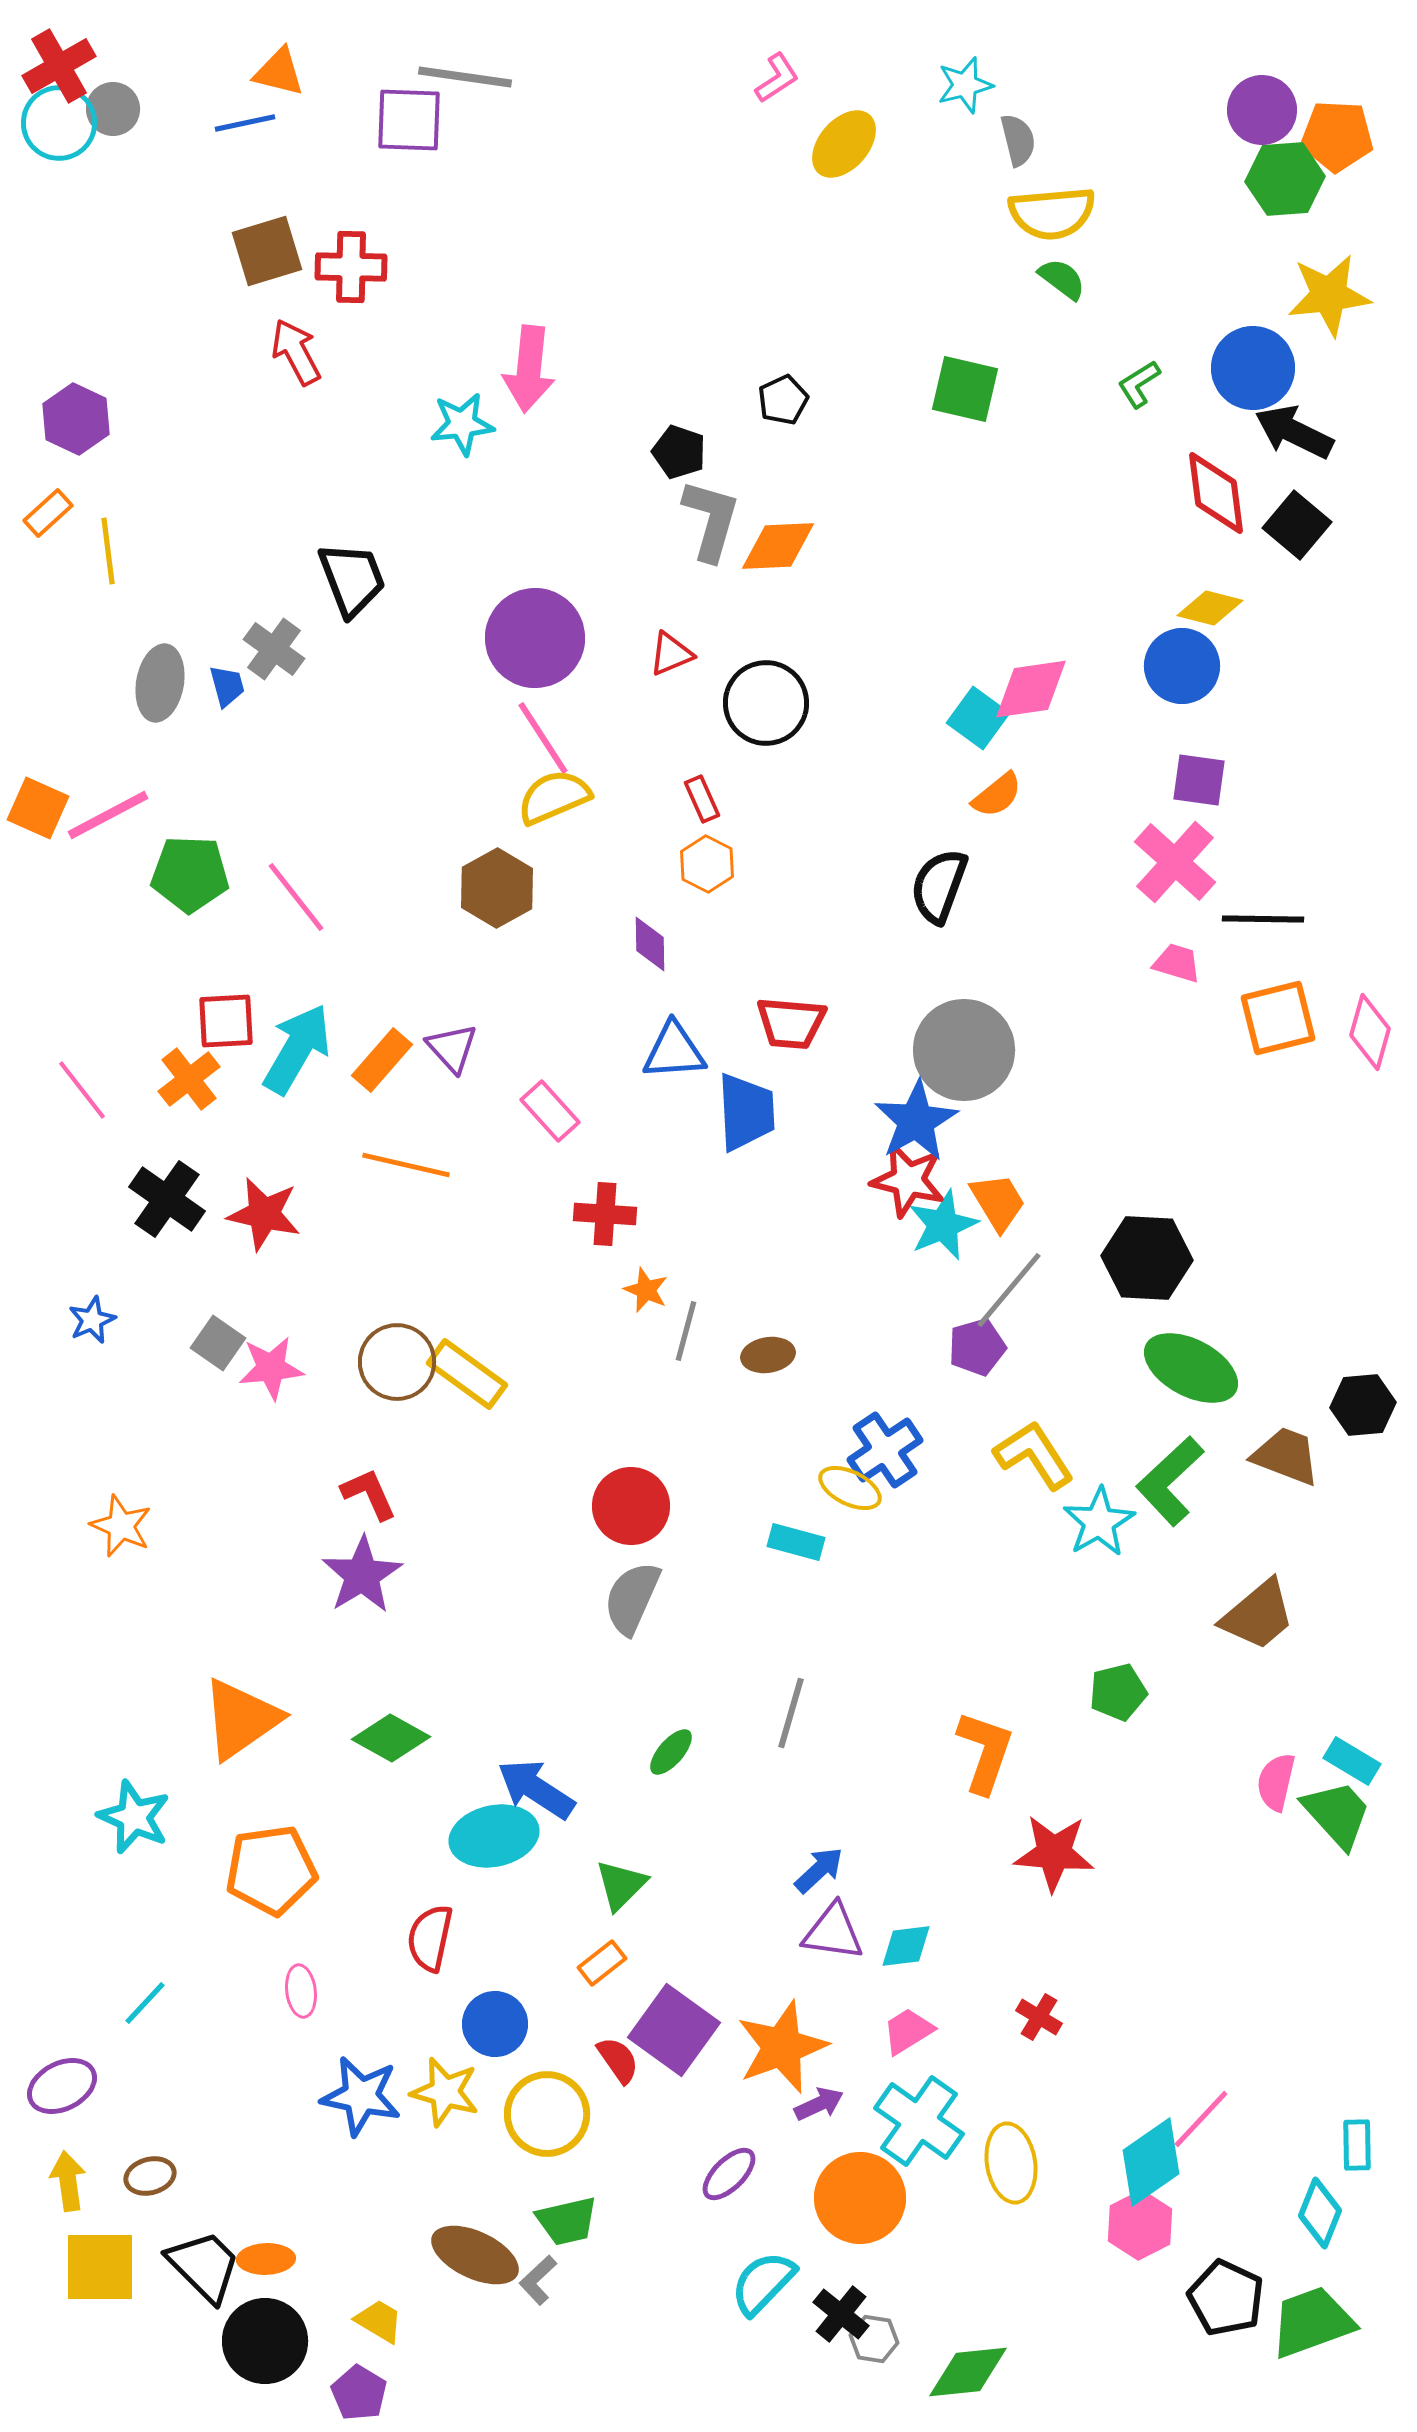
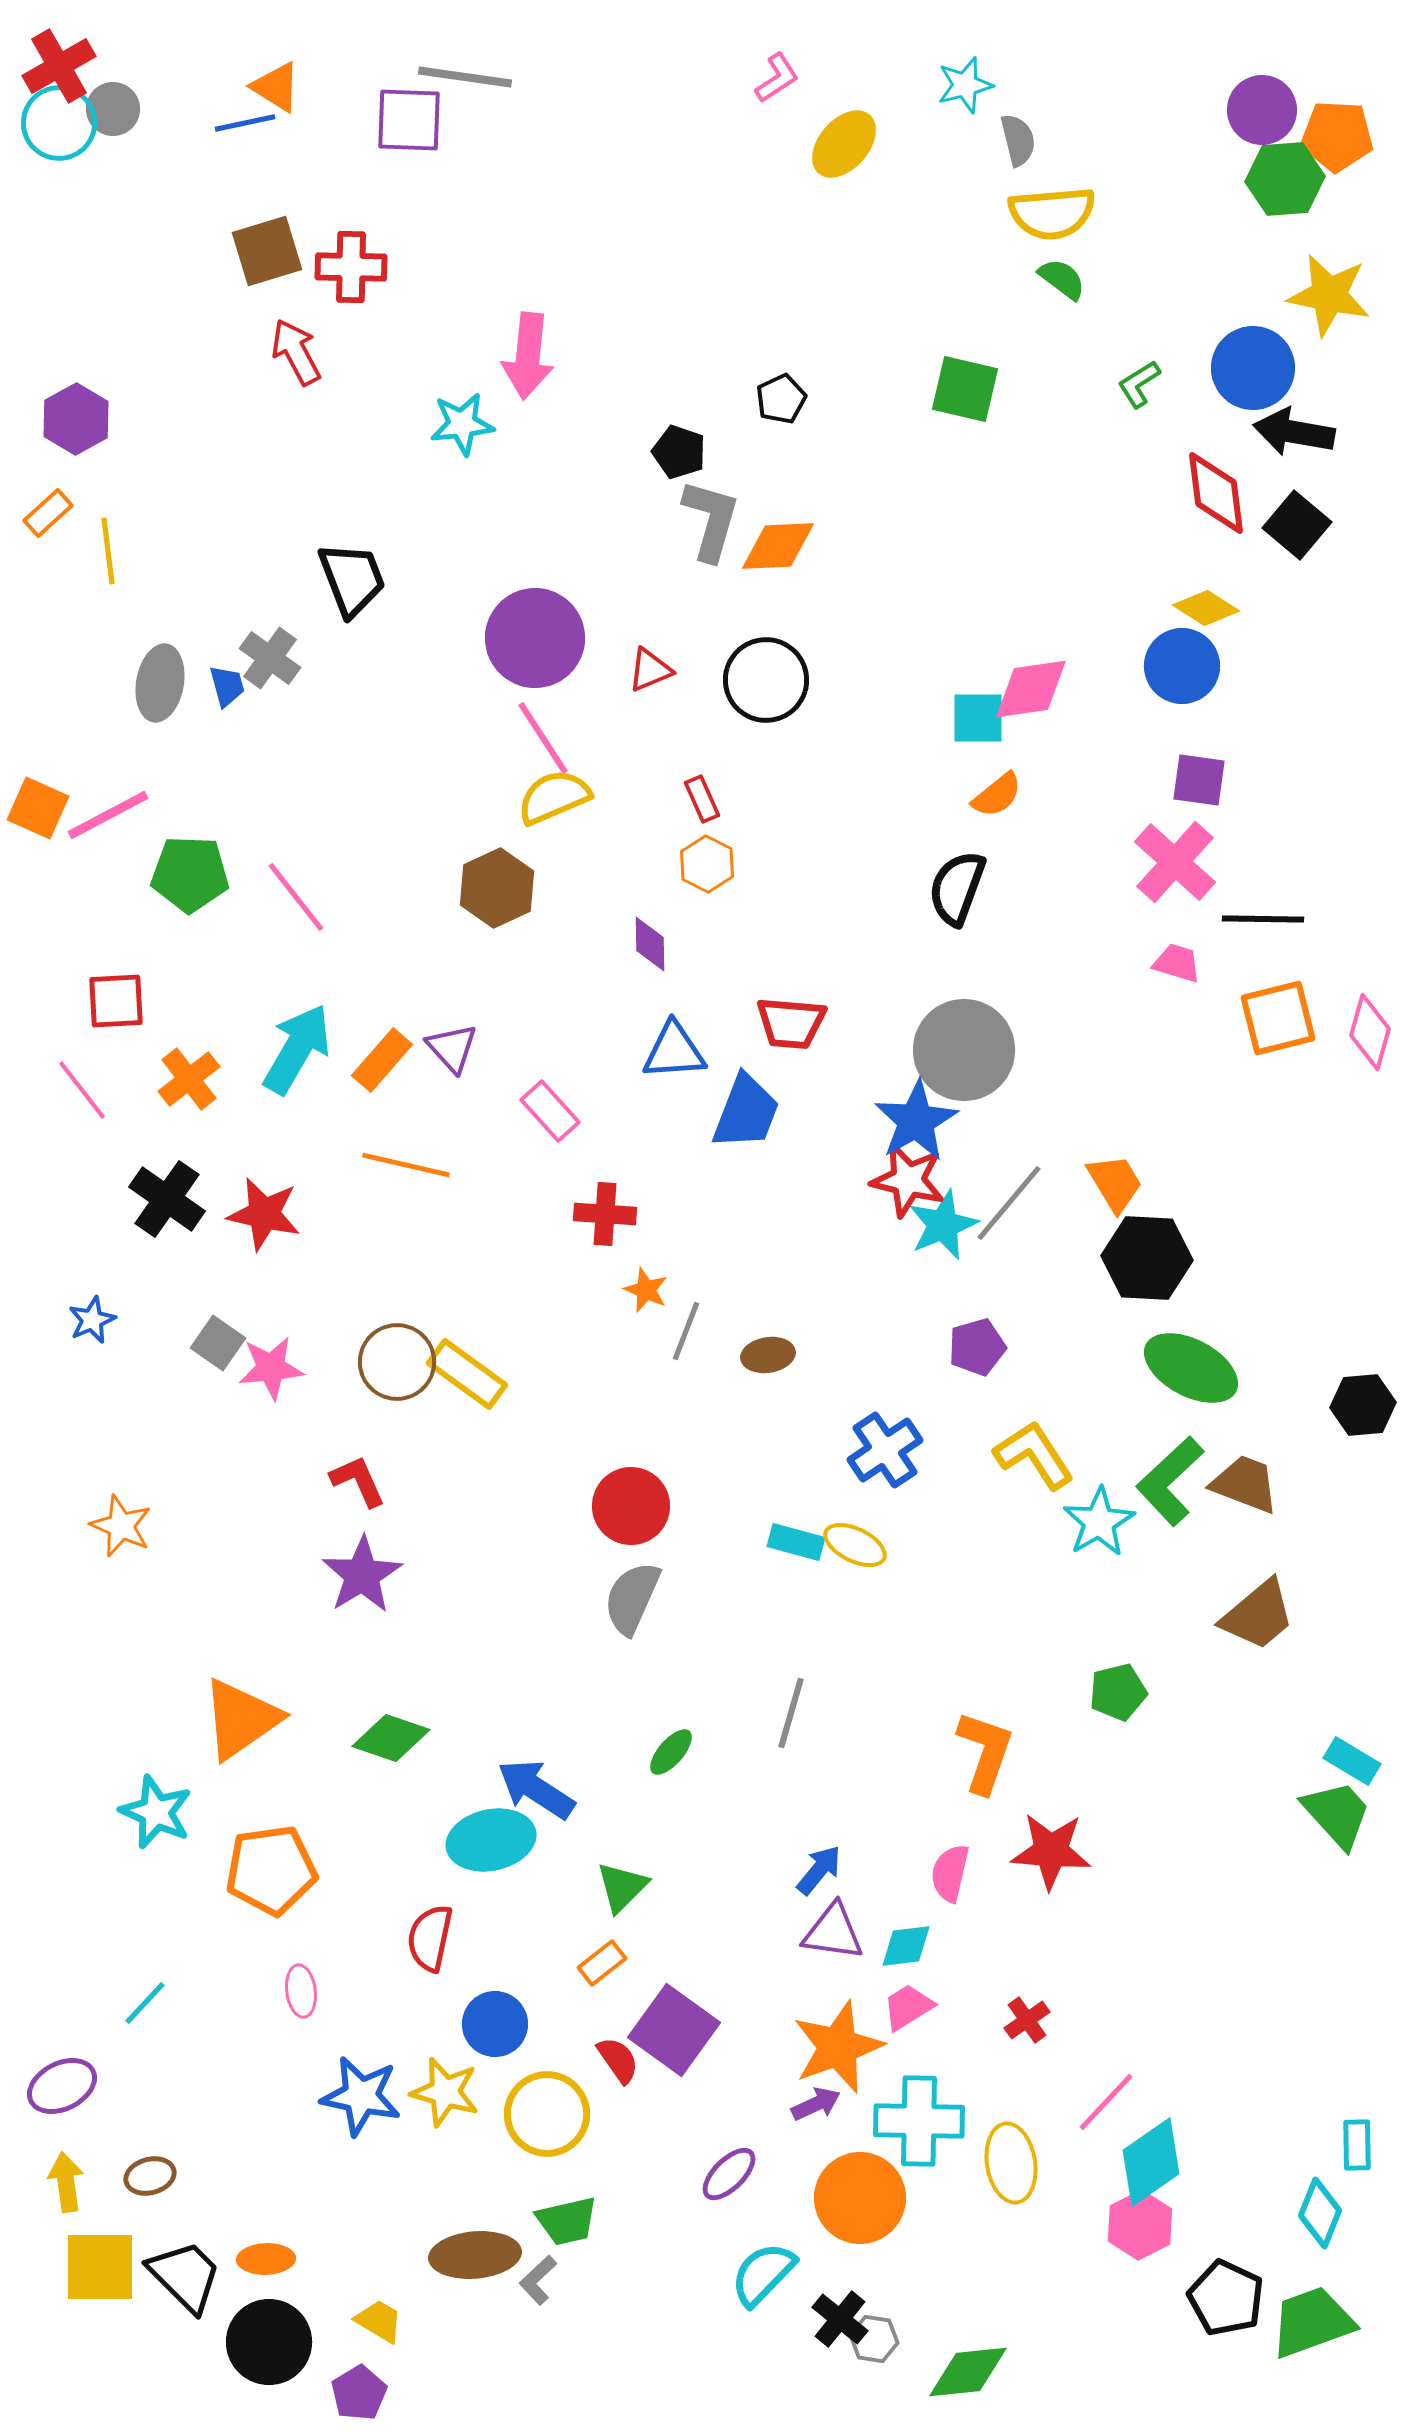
orange triangle at (279, 72): moved 3 px left, 15 px down; rotated 18 degrees clockwise
yellow star at (1329, 295): rotated 18 degrees clockwise
pink arrow at (529, 369): moved 1 px left, 13 px up
black pentagon at (783, 400): moved 2 px left, 1 px up
purple hexagon at (76, 419): rotated 6 degrees clockwise
black arrow at (1294, 432): rotated 16 degrees counterclockwise
yellow diamond at (1210, 608): moved 4 px left; rotated 18 degrees clockwise
gray cross at (274, 649): moved 4 px left, 9 px down
red triangle at (671, 654): moved 21 px left, 16 px down
black circle at (766, 703): moved 23 px up
cyan square at (978, 718): rotated 36 degrees counterclockwise
black semicircle at (939, 886): moved 18 px right, 2 px down
brown hexagon at (497, 888): rotated 4 degrees clockwise
red square at (226, 1021): moved 110 px left, 20 px up
blue trapezoid at (746, 1112): rotated 24 degrees clockwise
orange trapezoid at (998, 1202): moved 117 px right, 19 px up
gray line at (1009, 1290): moved 87 px up
gray line at (686, 1331): rotated 6 degrees clockwise
brown trapezoid at (1286, 1456): moved 41 px left, 28 px down
yellow ellipse at (850, 1488): moved 5 px right, 57 px down
red L-shape at (369, 1494): moved 11 px left, 13 px up
green diamond at (391, 1738): rotated 10 degrees counterclockwise
pink semicircle at (1276, 1782): moved 326 px left, 91 px down
cyan star at (134, 1817): moved 22 px right, 5 px up
cyan ellipse at (494, 1836): moved 3 px left, 4 px down
red star at (1054, 1853): moved 3 px left, 2 px up
blue arrow at (819, 1870): rotated 8 degrees counterclockwise
green triangle at (621, 1885): moved 1 px right, 2 px down
red cross at (1039, 2017): moved 12 px left, 3 px down; rotated 24 degrees clockwise
pink trapezoid at (908, 2031): moved 24 px up
orange star at (782, 2047): moved 56 px right
purple arrow at (819, 2104): moved 3 px left
pink line at (1201, 2119): moved 95 px left, 17 px up
cyan cross at (919, 2121): rotated 34 degrees counterclockwise
yellow arrow at (68, 2181): moved 2 px left, 1 px down
brown ellipse at (475, 2255): rotated 30 degrees counterclockwise
black trapezoid at (204, 2266): moved 19 px left, 10 px down
cyan semicircle at (763, 2283): moved 9 px up
black cross at (841, 2314): moved 1 px left, 5 px down
black circle at (265, 2341): moved 4 px right, 1 px down
purple pentagon at (359, 2393): rotated 10 degrees clockwise
